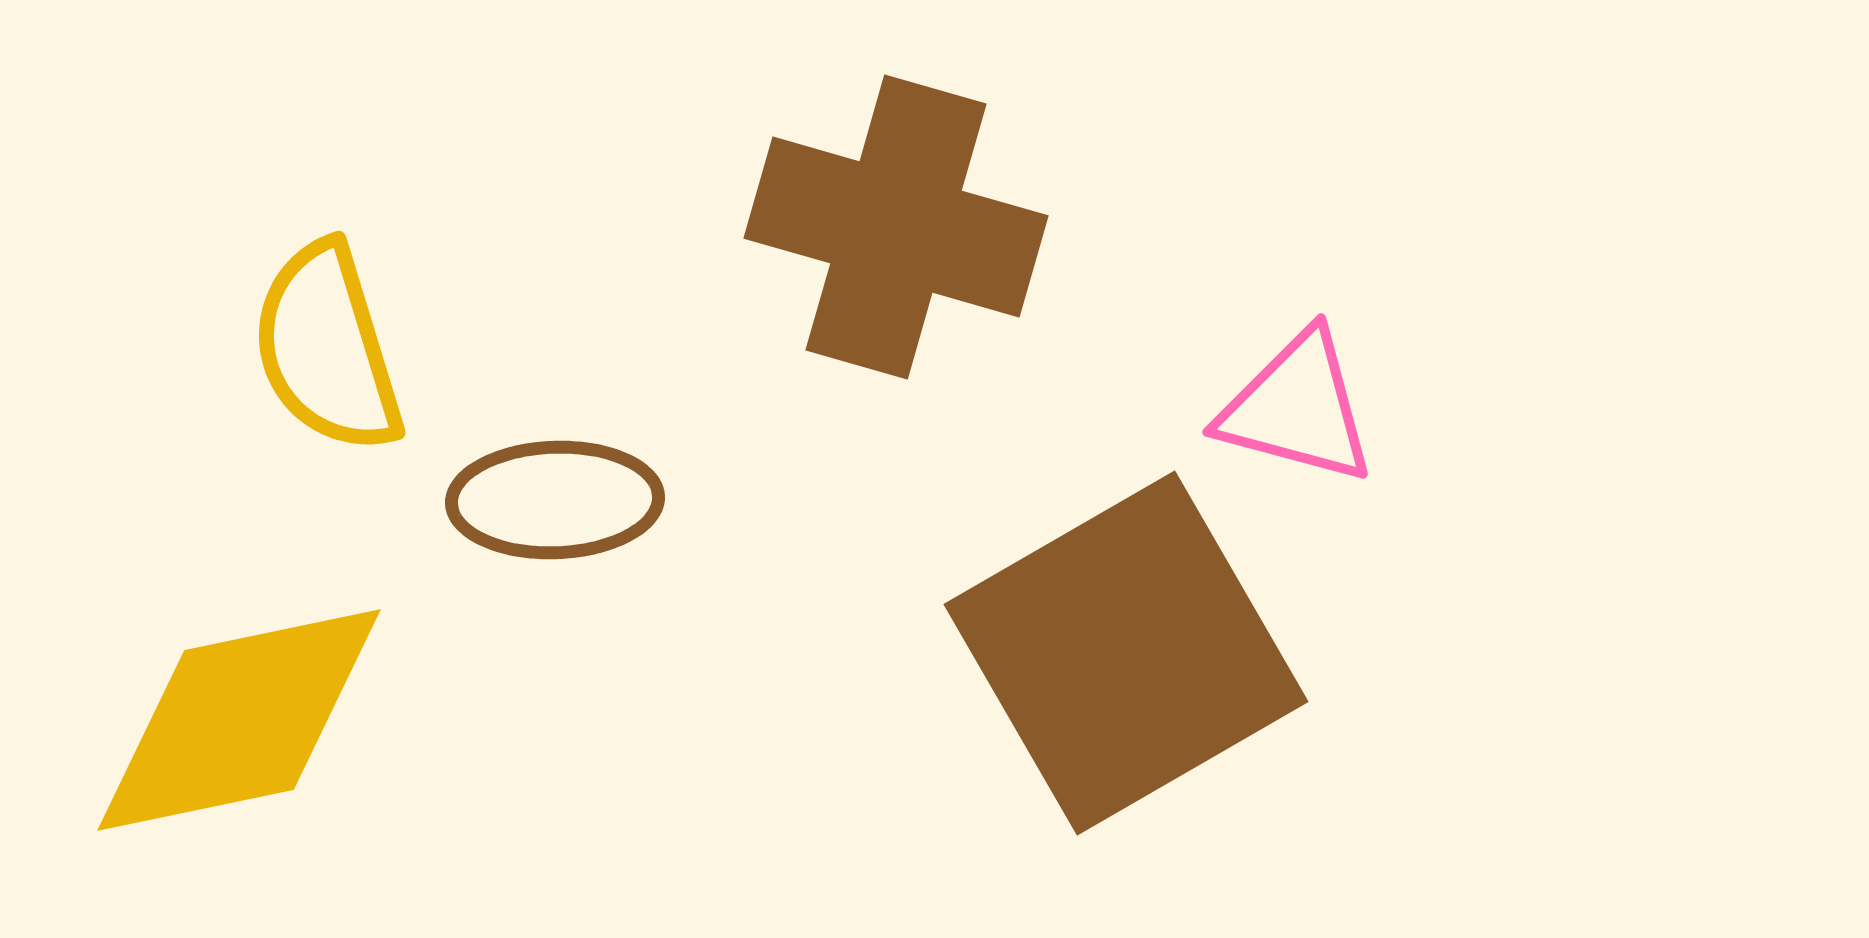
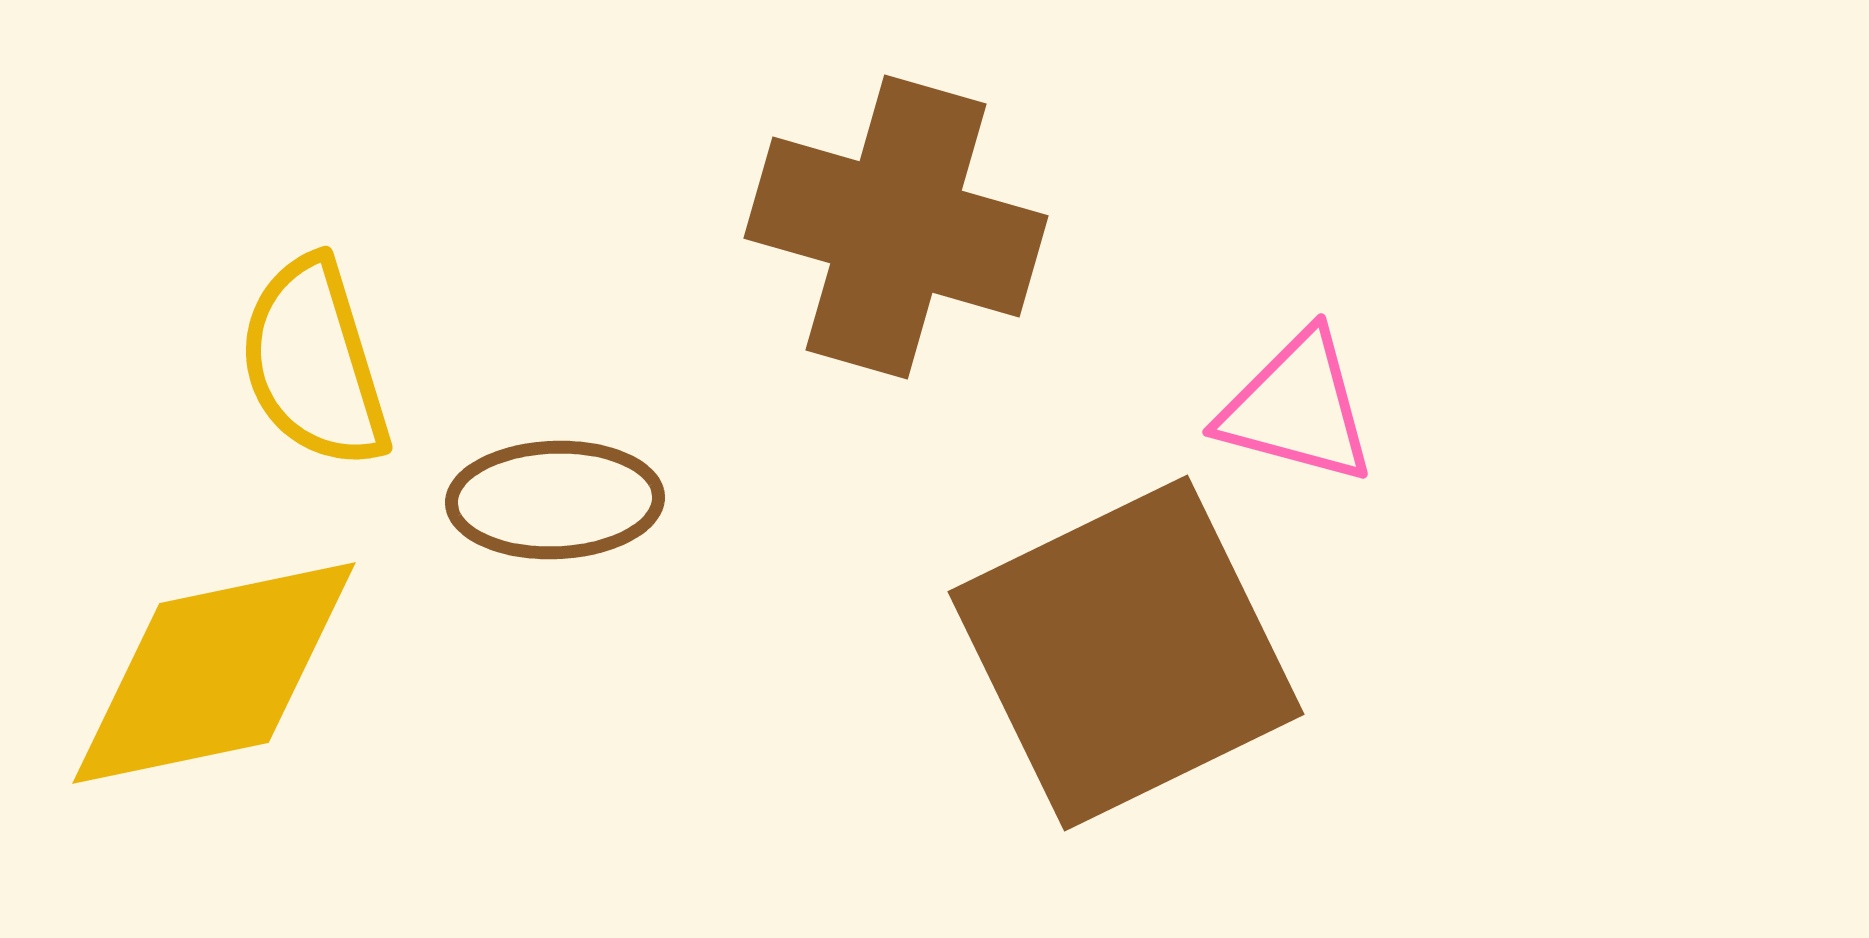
yellow semicircle: moved 13 px left, 15 px down
brown square: rotated 4 degrees clockwise
yellow diamond: moved 25 px left, 47 px up
